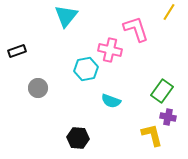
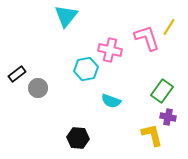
yellow line: moved 15 px down
pink L-shape: moved 11 px right, 9 px down
black rectangle: moved 23 px down; rotated 18 degrees counterclockwise
